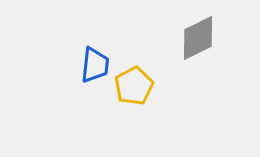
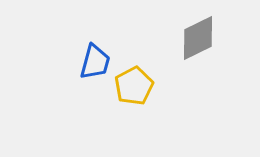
blue trapezoid: moved 3 px up; rotated 9 degrees clockwise
